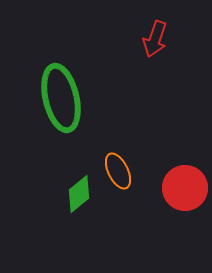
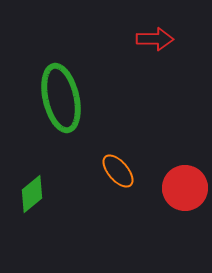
red arrow: rotated 108 degrees counterclockwise
orange ellipse: rotated 15 degrees counterclockwise
green diamond: moved 47 px left
